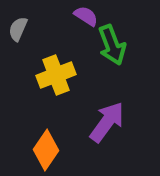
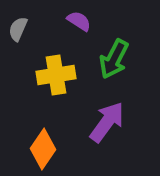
purple semicircle: moved 7 px left, 5 px down
green arrow: moved 2 px right, 14 px down; rotated 48 degrees clockwise
yellow cross: rotated 12 degrees clockwise
orange diamond: moved 3 px left, 1 px up
